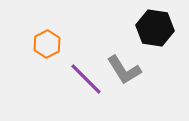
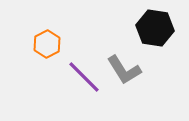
purple line: moved 2 px left, 2 px up
